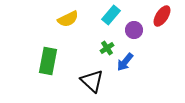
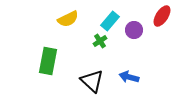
cyan rectangle: moved 1 px left, 6 px down
green cross: moved 7 px left, 7 px up
blue arrow: moved 4 px right, 15 px down; rotated 66 degrees clockwise
